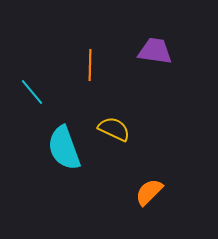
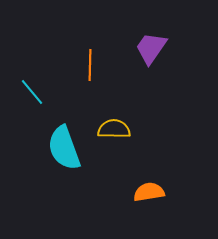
purple trapezoid: moved 4 px left, 3 px up; rotated 63 degrees counterclockwise
yellow semicircle: rotated 24 degrees counterclockwise
orange semicircle: rotated 36 degrees clockwise
